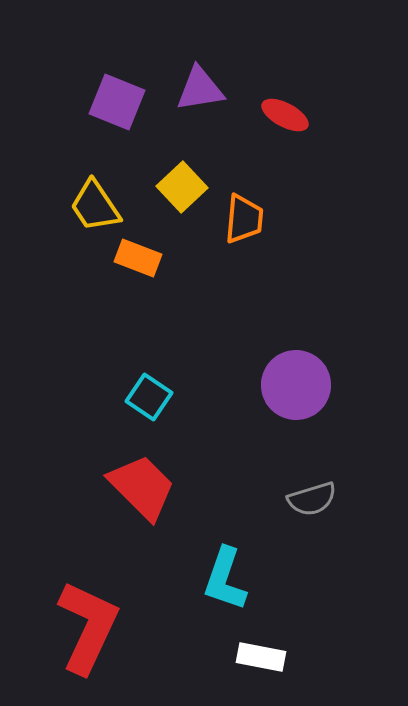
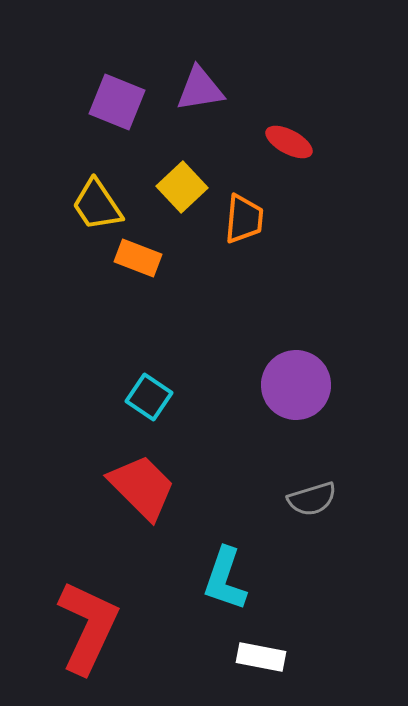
red ellipse: moved 4 px right, 27 px down
yellow trapezoid: moved 2 px right, 1 px up
